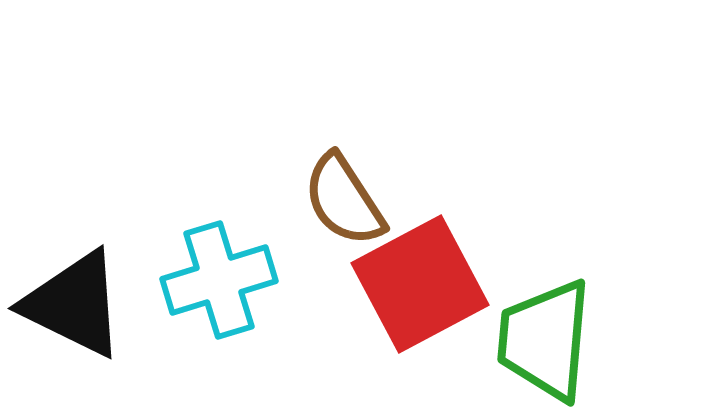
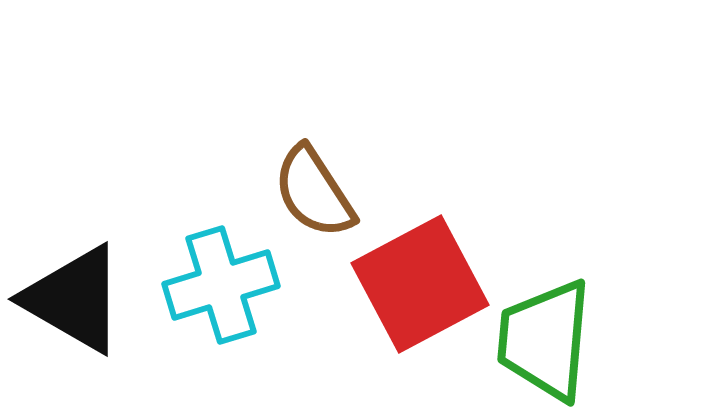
brown semicircle: moved 30 px left, 8 px up
cyan cross: moved 2 px right, 5 px down
black triangle: moved 5 px up; rotated 4 degrees clockwise
